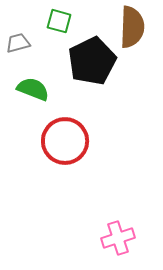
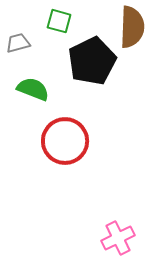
pink cross: rotated 8 degrees counterclockwise
